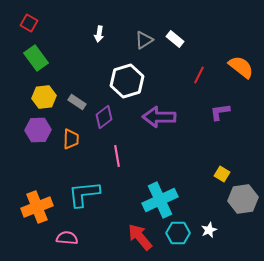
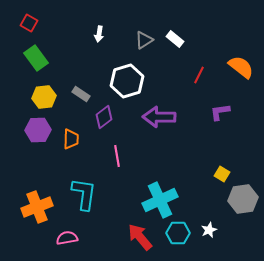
gray rectangle: moved 4 px right, 8 px up
cyan L-shape: rotated 104 degrees clockwise
pink semicircle: rotated 15 degrees counterclockwise
